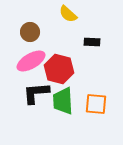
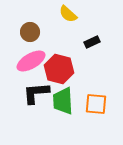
black rectangle: rotated 28 degrees counterclockwise
